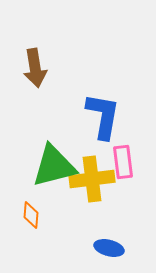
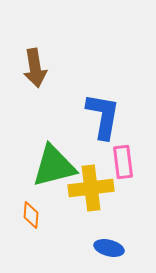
yellow cross: moved 1 px left, 9 px down
